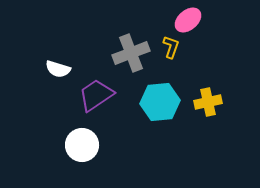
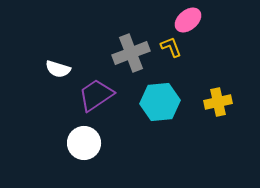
yellow L-shape: rotated 40 degrees counterclockwise
yellow cross: moved 10 px right
white circle: moved 2 px right, 2 px up
